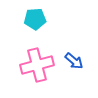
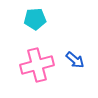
blue arrow: moved 1 px right, 1 px up
